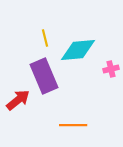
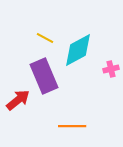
yellow line: rotated 48 degrees counterclockwise
cyan diamond: rotated 24 degrees counterclockwise
orange line: moved 1 px left, 1 px down
